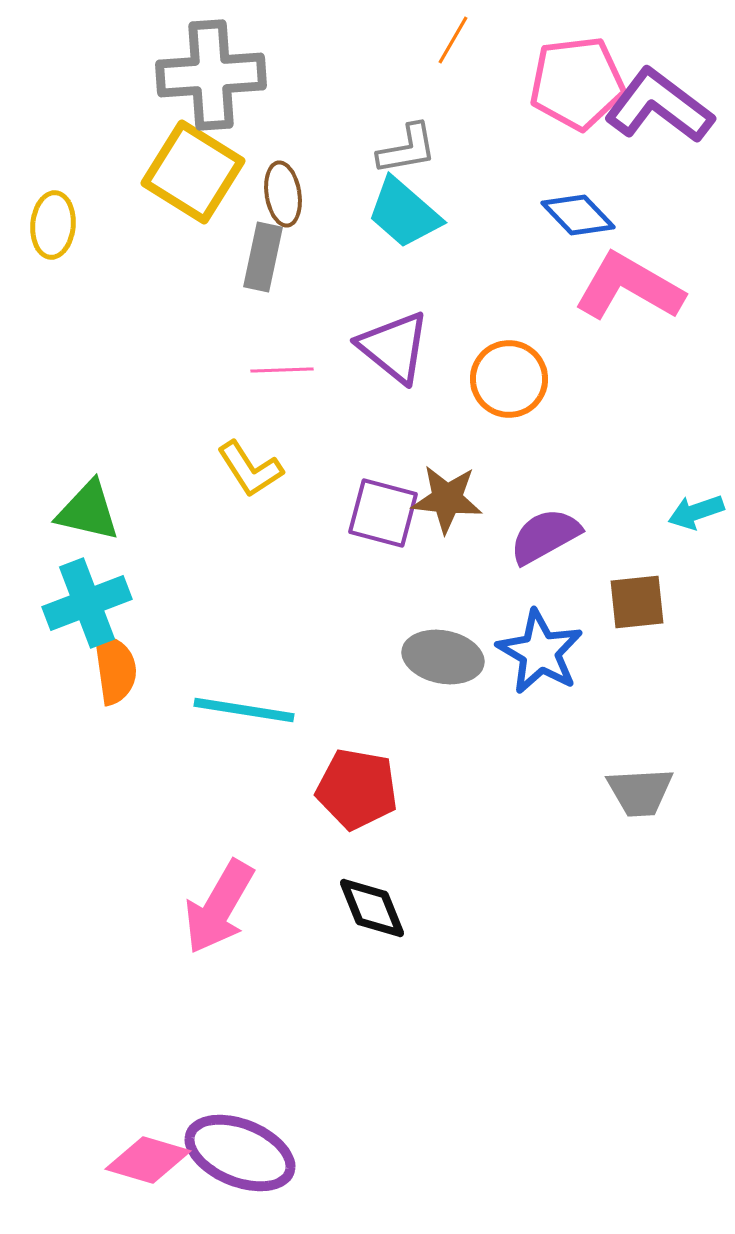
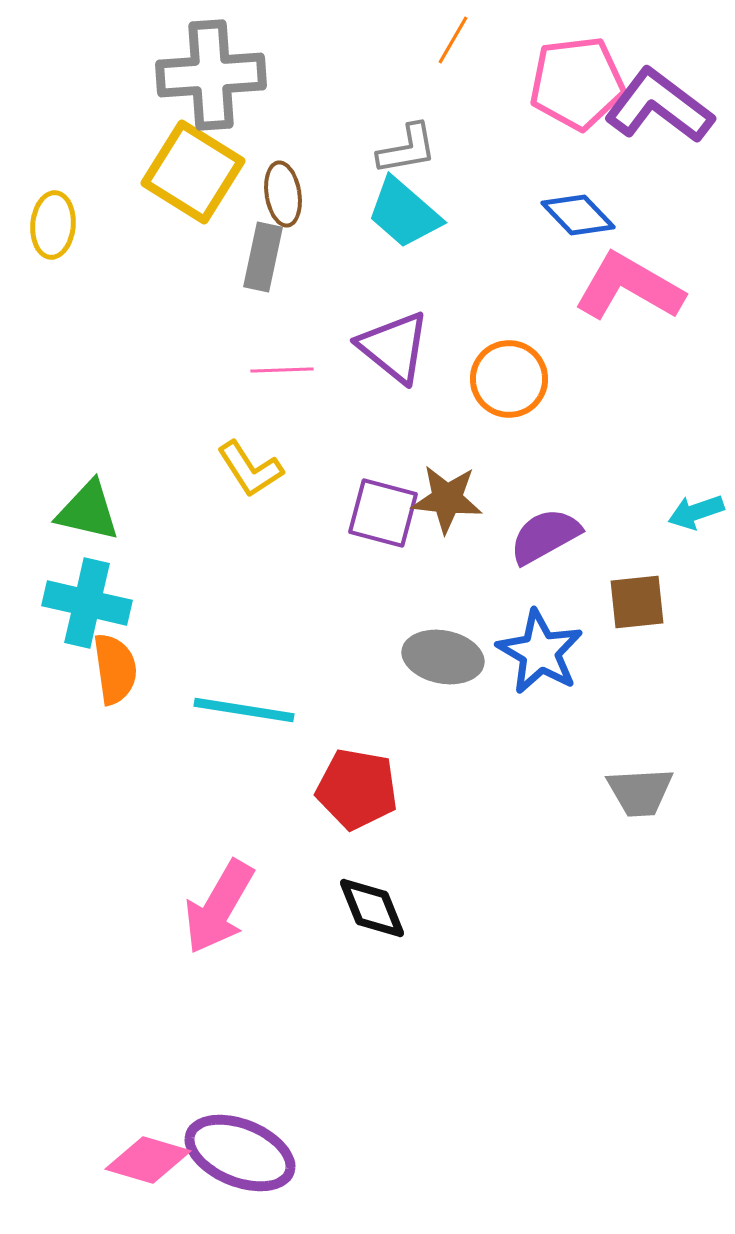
cyan cross: rotated 34 degrees clockwise
